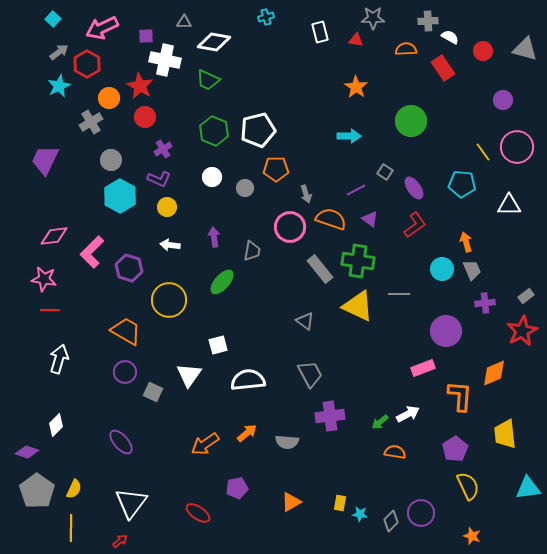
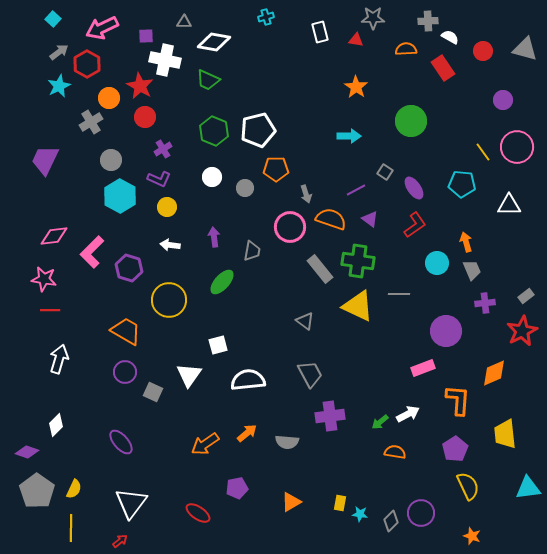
cyan circle at (442, 269): moved 5 px left, 6 px up
orange L-shape at (460, 396): moved 2 px left, 4 px down
